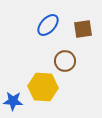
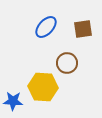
blue ellipse: moved 2 px left, 2 px down
brown circle: moved 2 px right, 2 px down
